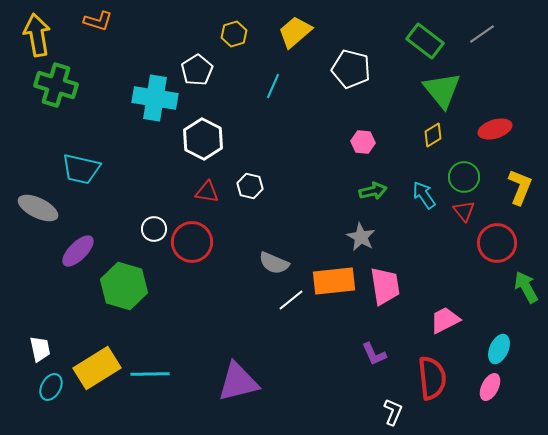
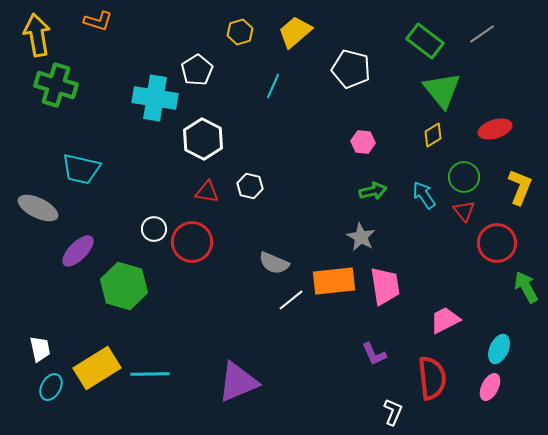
yellow hexagon at (234, 34): moved 6 px right, 2 px up
purple triangle at (238, 382): rotated 9 degrees counterclockwise
